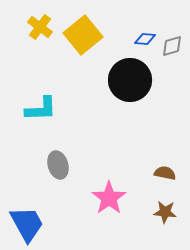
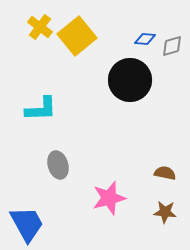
yellow square: moved 6 px left, 1 px down
pink star: rotated 20 degrees clockwise
